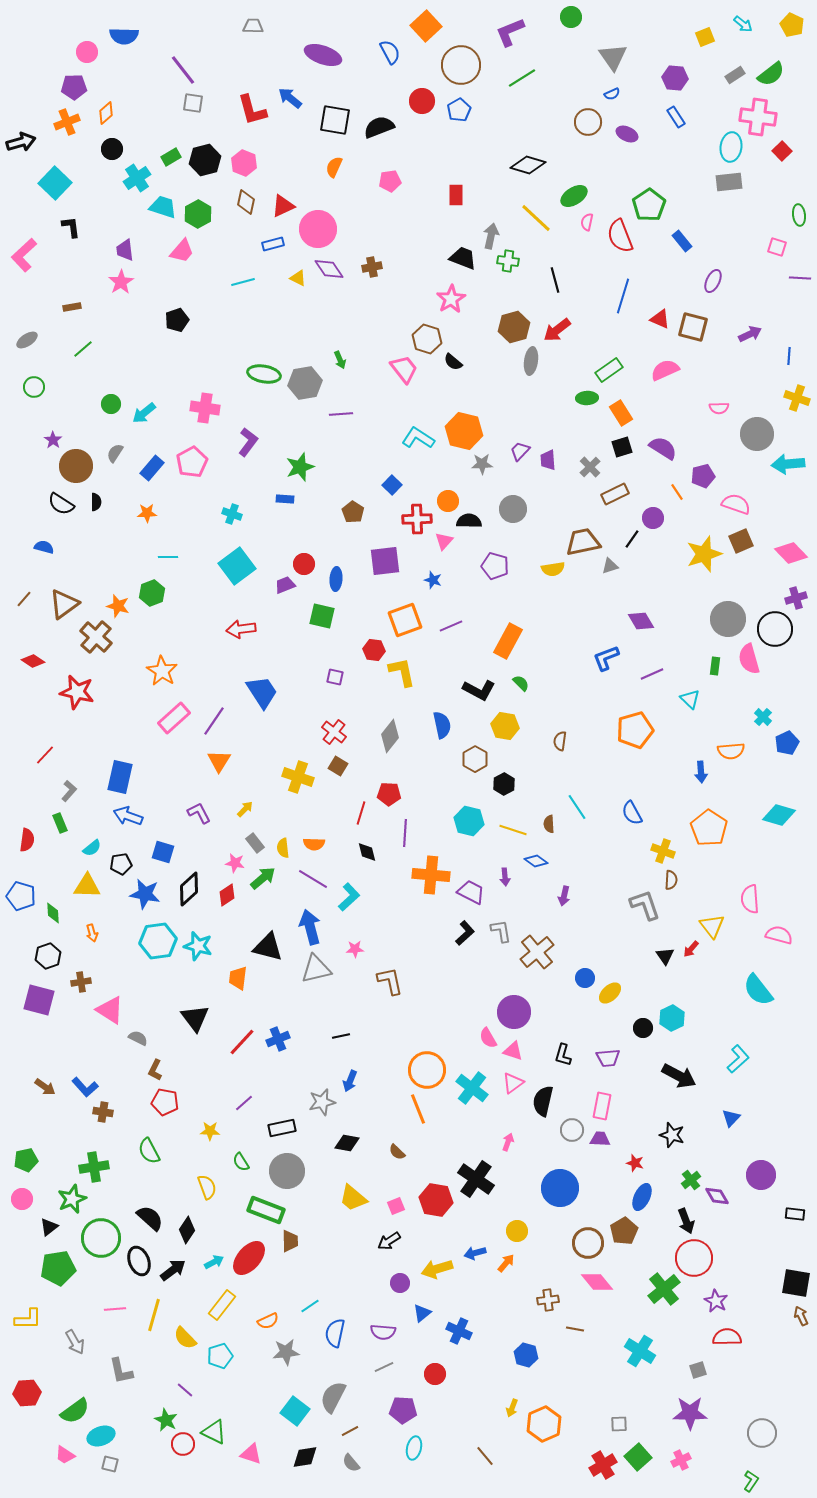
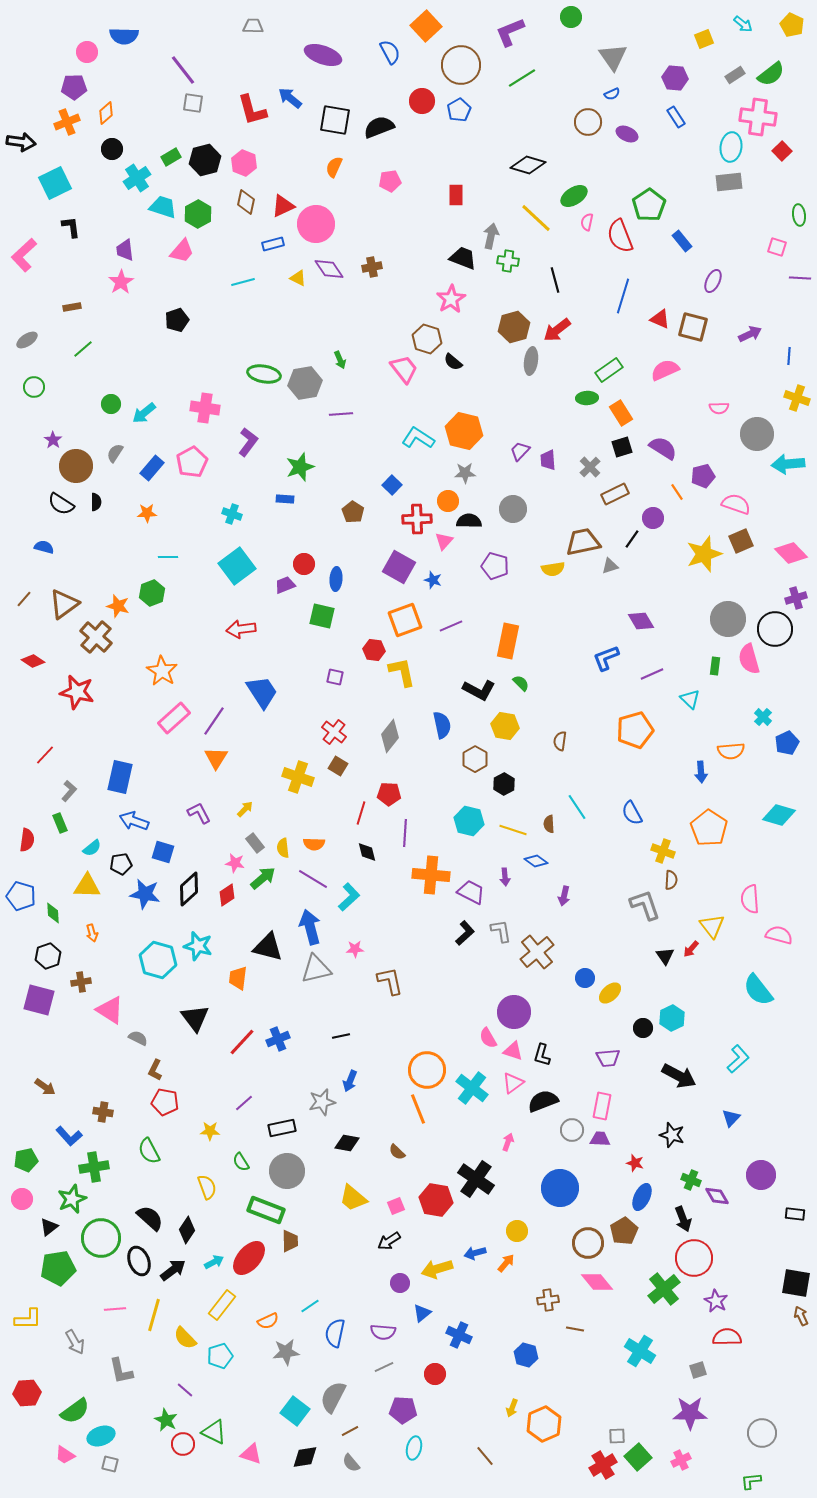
yellow square at (705, 37): moved 1 px left, 2 px down
black arrow at (21, 142): rotated 24 degrees clockwise
cyan square at (55, 183): rotated 20 degrees clockwise
pink circle at (318, 229): moved 2 px left, 5 px up
gray star at (482, 464): moved 17 px left, 9 px down
purple square at (385, 561): moved 14 px right, 6 px down; rotated 36 degrees clockwise
orange rectangle at (508, 641): rotated 16 degrees counterclockwise
orange triangle at (219, 761): moved 3 px left, 3 px up
blue arrow at (128, 816): moved 6 px right, 5 px down
cyan hexagon at (158, 941): moved 19 px down; rotated 24 degrees clockwise
black L-shape at (563, 1055): moved 21 px left
blue L-shape at (85, 1087): moved 16 px left, 49 px down
black semicircle at (543, 1101): rotated 56 degrees clockwise
green cross at (691, 1180): rotated 30 degrees counterclockwise
black arrow at (686, 1221): moved 3 px left, 2 px up
blue cross at (459, 1331): moved 4 px down
gray square at (619, 1424): moved 2 px left, 12 px down
green L-shape at (751, 1481): rotated 130 degrees counterclockwise
